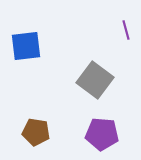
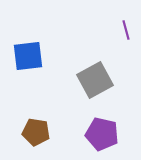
blue square: moved 2 px right, 10 px down
gray square: rotated 24 degrees clockwise
purple pentagon: rotated 8 degrees clockwise
